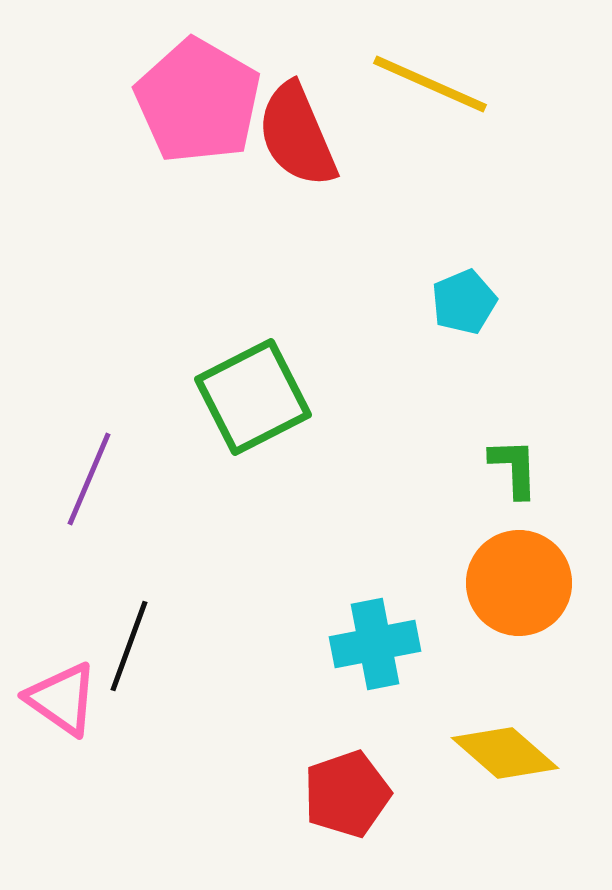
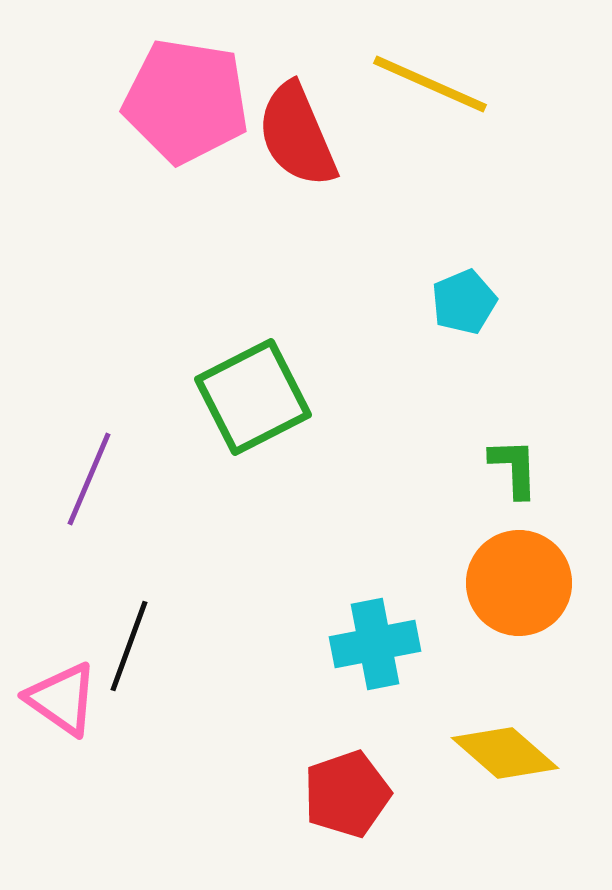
pink pentagon: moved 12 px left; rotated 21 degrees counterclockwise
